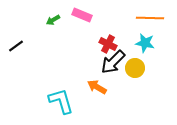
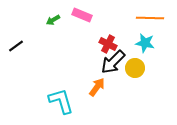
orange arrow: rotated 96 degrees clockwise
